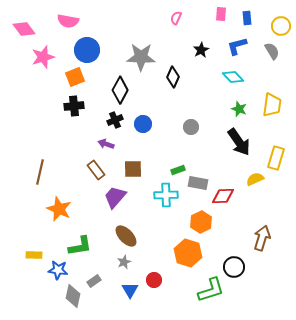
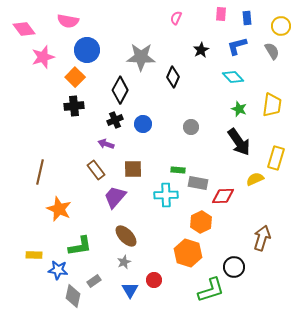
orange square at (75, 77): rotated 24 degrees counterclockwise
green rectangle at (178, 170): rotated 24 degrees clockwise
